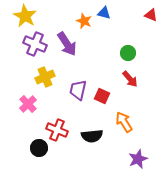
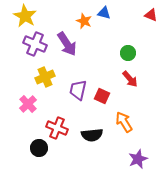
red cross: moved 2 px up
black semicircle: moved 1 px up
